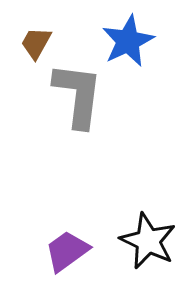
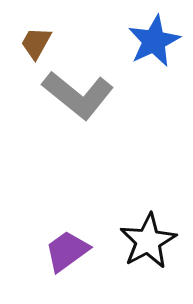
blue star: moved 26 px right
gray L-shape: rotated 122 degrees clockwise
black star: rotated 18 degrees clockwise
